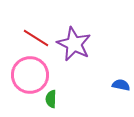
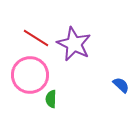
blue semicircle: rotated 30 degrees clockwise
